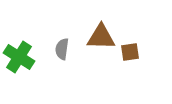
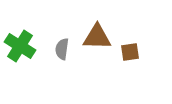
brown triangle: moved 4 px left
green cross: moved 1 px right, 11 px up
